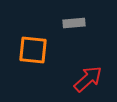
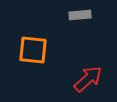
gray rectangle: moved 6 px right, 8 px up
